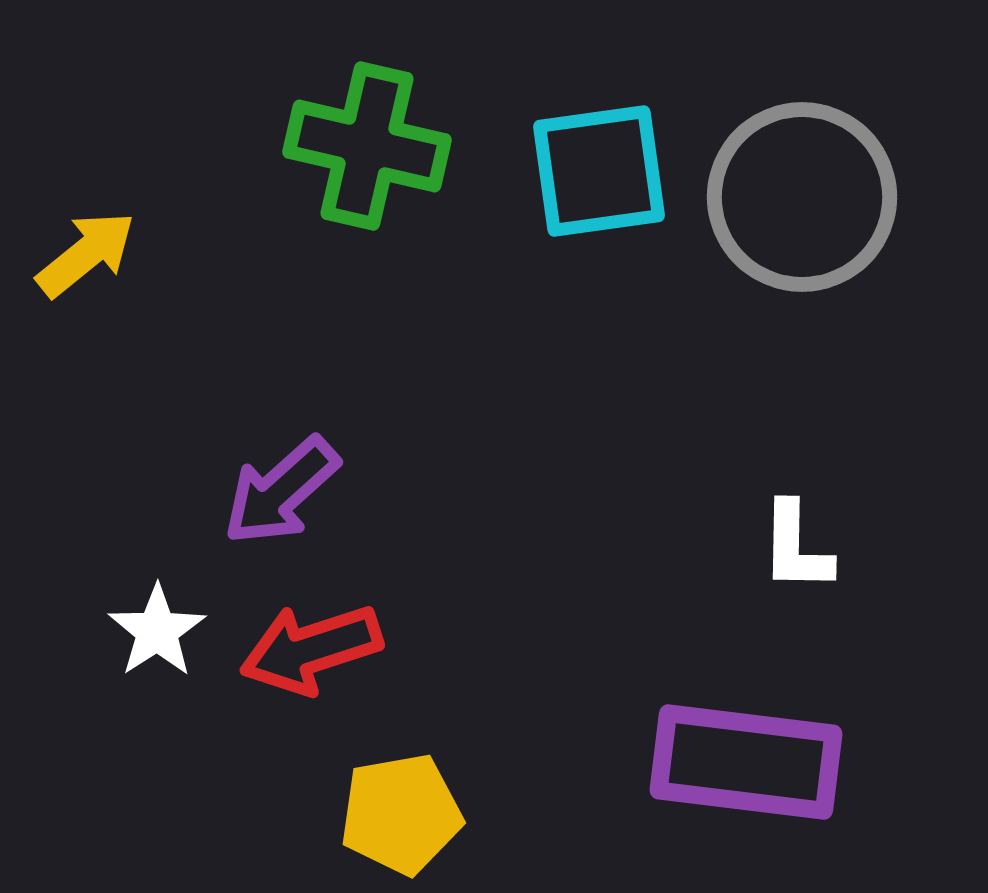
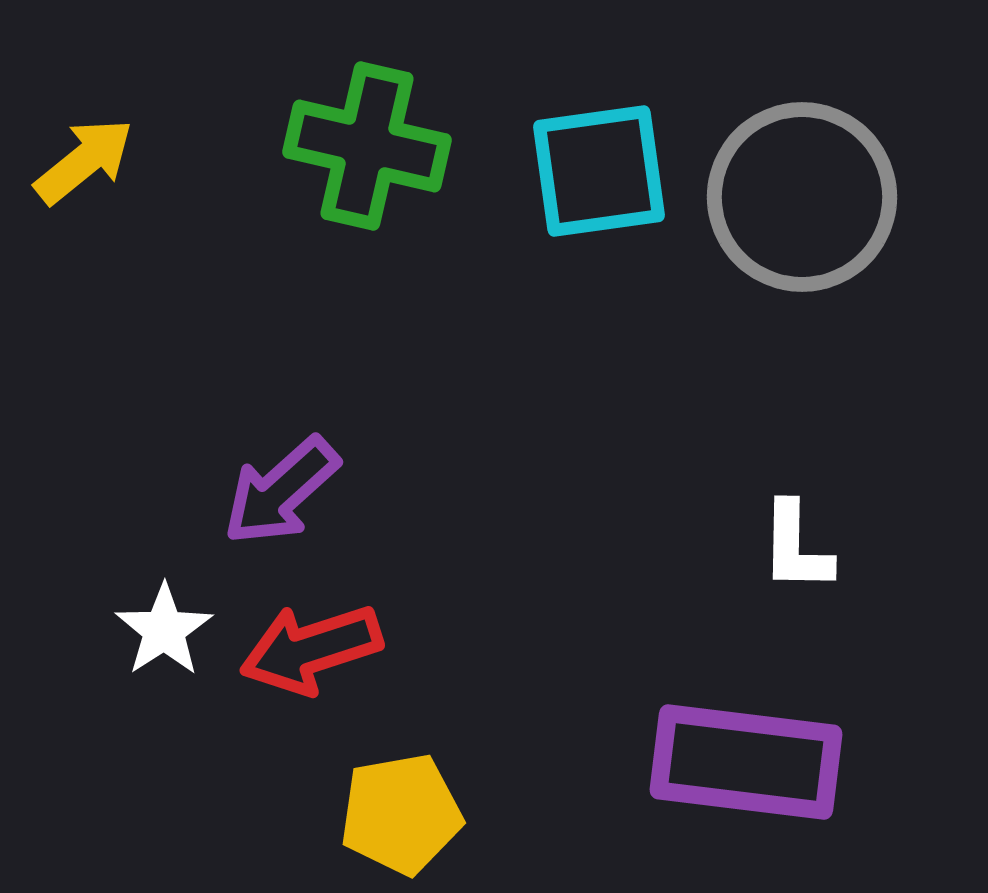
yellow arrow: moved 2 px left, 93 px up
white star: moved 7 px right, 1 px up
